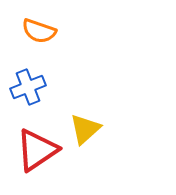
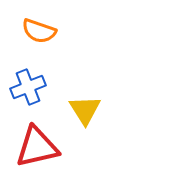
yellow triangle: moved 19 px up; rotated 20 degrees counterclockwise
red triangle: moved 3 px up; rotated 21 degrees clockwise
